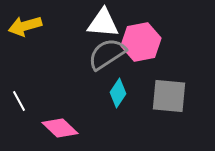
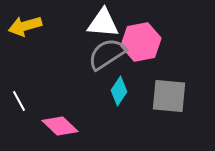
cyan diamond: moved 1 px right, 2 px up
pink diamond: moved 2 px up
